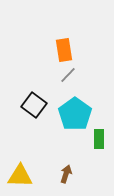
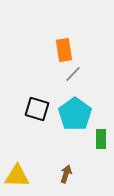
gray line: moved 5 px right, 1 px up
black square: moved 3 px right, 4 px down; rotated 20 degrees counterclockwise
green rectangle: moved 2 px right
yellow triangle: moved 3 px left
